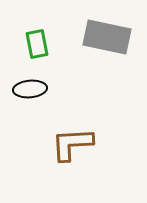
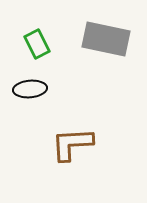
gray rectangle: moved 1 px left, 2 px down
green rectangle: rotated 16 degrees counterclockwise
